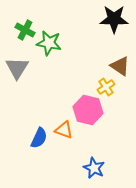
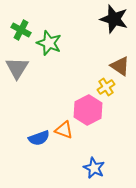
black star: rotated 16 degrees clockwise
green cross: moved 4 px left
green star: rotated 10 degrees clockwise
pink hexagon: rotated 20 degrees clockwise
blue semicircle: rotated 45 degrees clockwise
